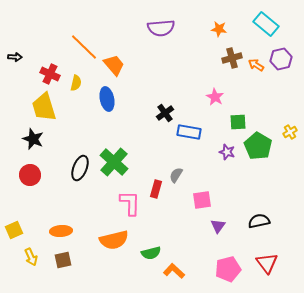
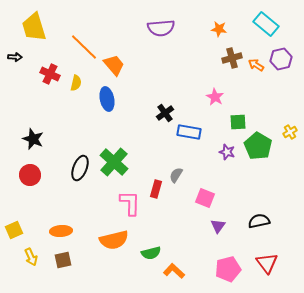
yellow trapezoid: moved 10 px left, 80 px up
pink square: moved 3 px right, 2 px up; rotated 30 degrees clockwise
